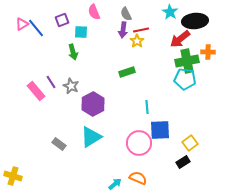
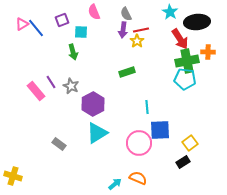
black ellipse: moved 2 px right, 1 px down
red arrow: rotated 85 degrees counterclockwise
cyan triangle: moved 6 px right, 4 px up
